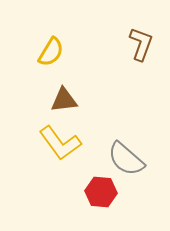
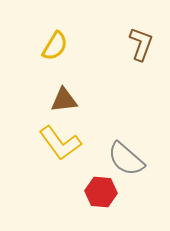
yellow semicircle: moved 4 px right, 6 px up
